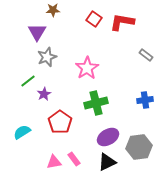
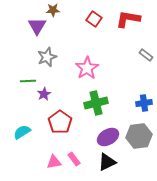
red L-shape: moved 6 px right, 3 px up
purple triangle: moved 6 px up
green line: rotated 35 degrees clockwise
blue cross: moved 1 px left, 3 px down
gray hexagon: moved 11 px up
